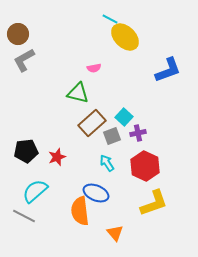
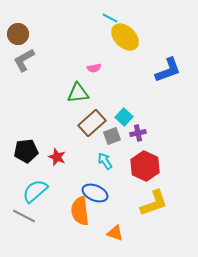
cyan line: moved 1 px up
green triangle: rotated 20 degrees counterclockwise
red star: rotated 30 degrees counterclockwise
cyan arrow: moved 2 px left, 2 px up
blue ellipse: moved 1 px left
orange triangle: rotated 30 degrees counterclockwise
